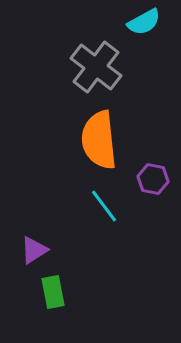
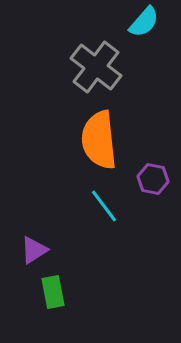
cyan semicircle: rotated 20 degrees counterclockwise
